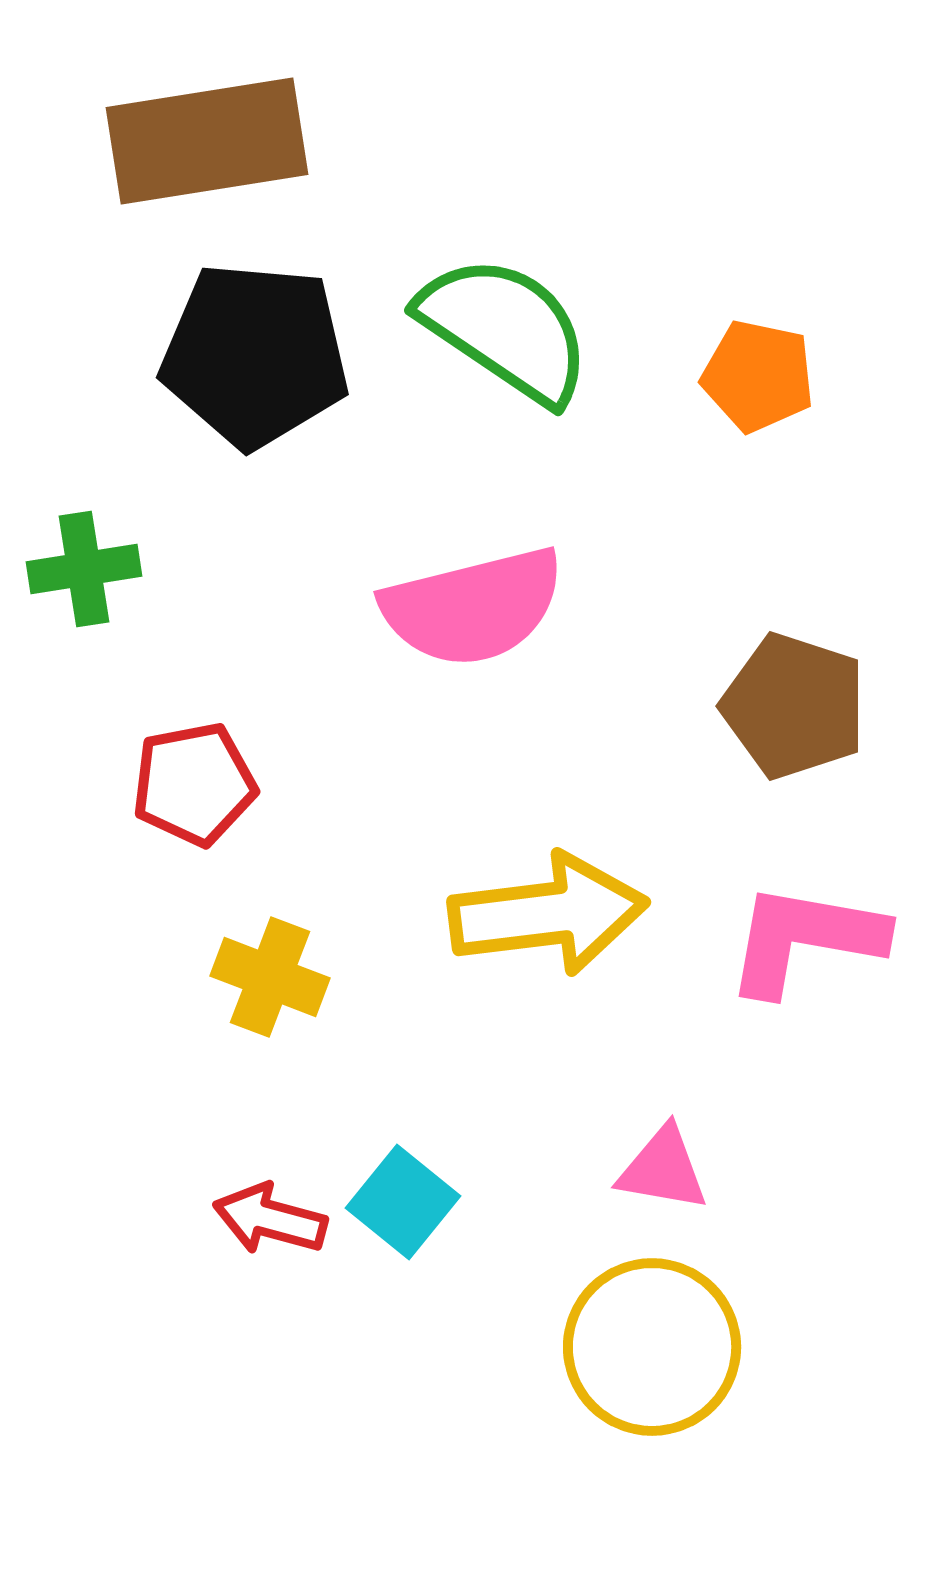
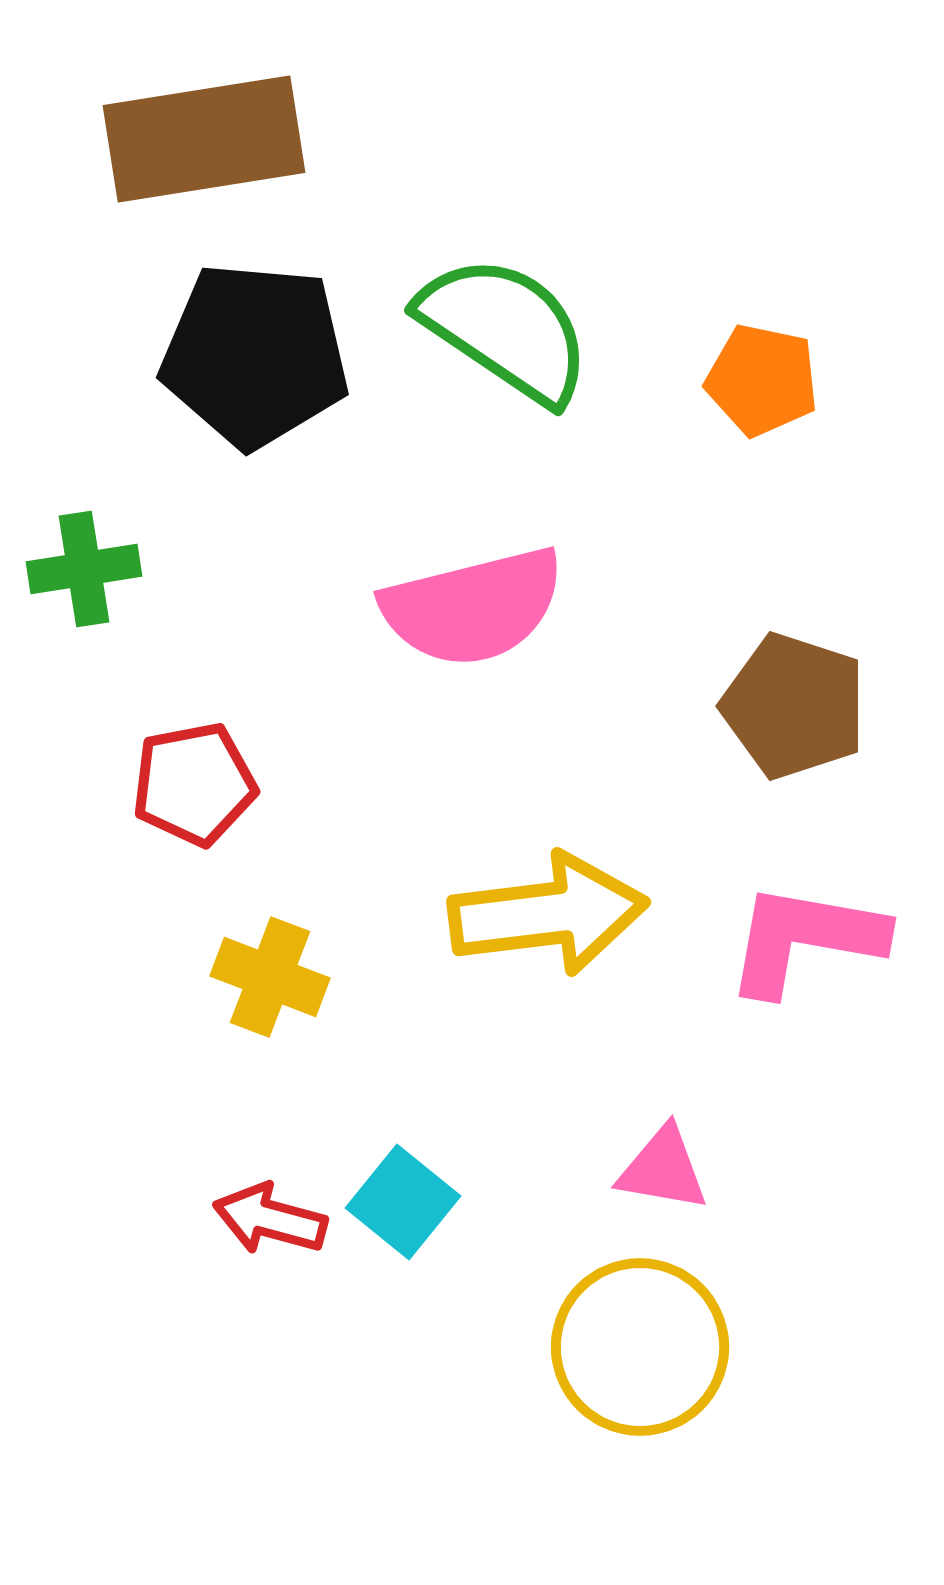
brown rectangle: moved 3 px left, 2 px up
orange pentagon: moved 4 px right, 4 px down
yellow circle: moved 12 px left
